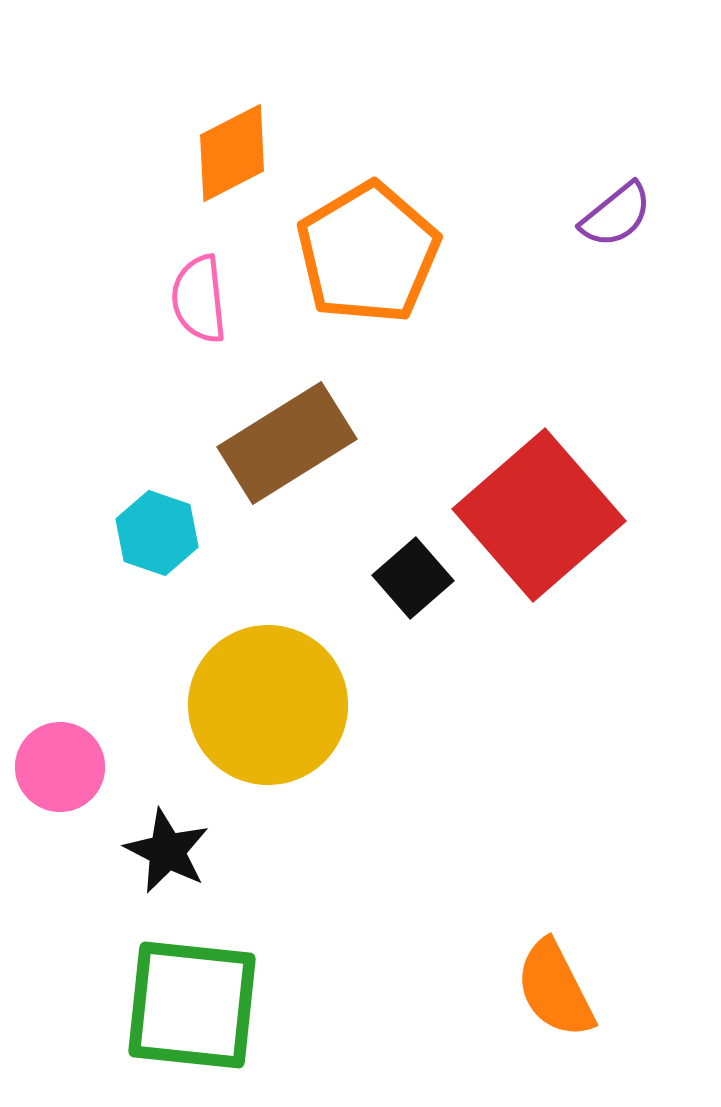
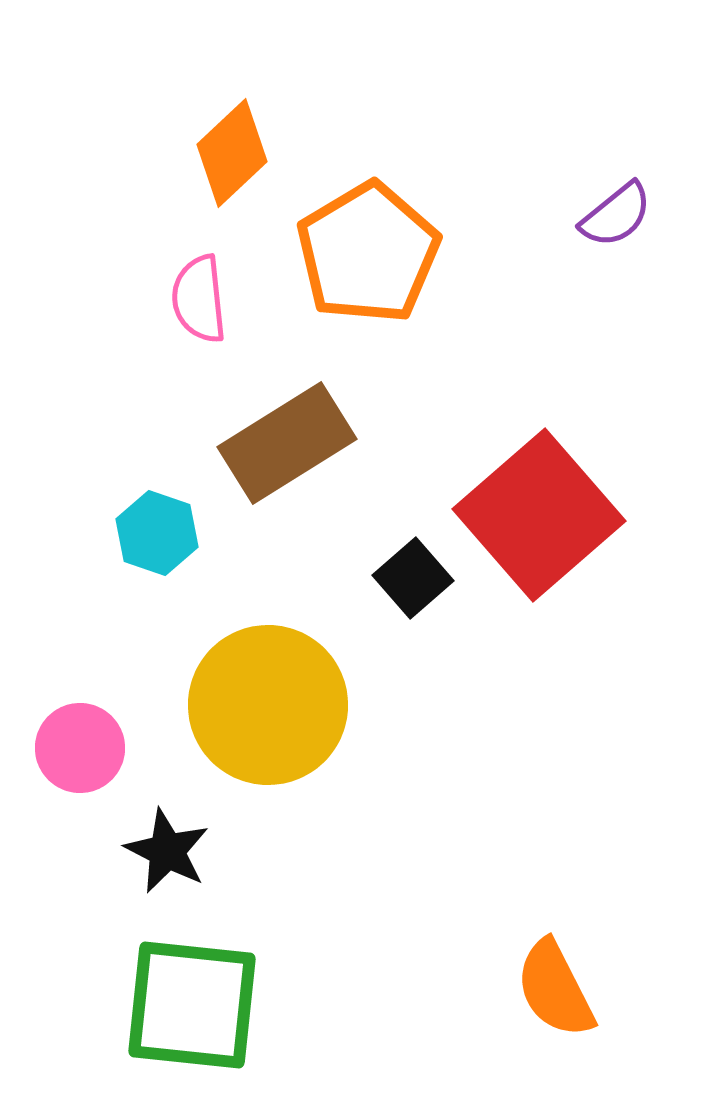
orange diamond: rotated 16 degrees counterclockwise
pink circle: moved 20 px right, 19 px up
